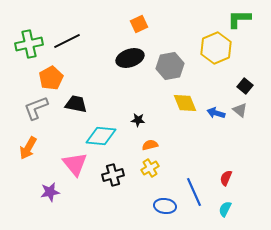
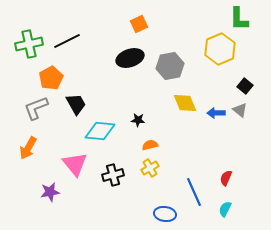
green L-shape: rotated 90 degrees counterclockwise
yellow hexagon: moved 4 px right, 1 px down
black trapezoid: rotated 50 degrees clockwise
blue arrow: rotated 18 degrees counterclockwise
cyan diamond: moved 1 px left, 5 px up
blue ellipse: moved 8 px down
